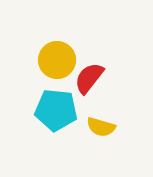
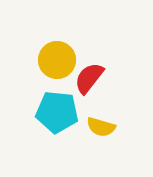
cyan pentagon: moved 1 px right, 2 px down
